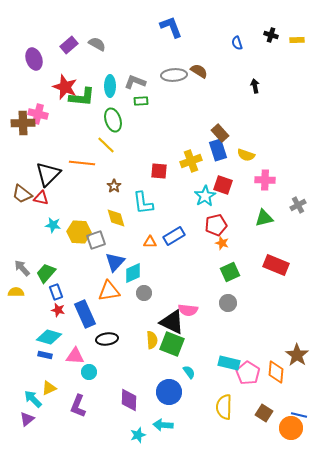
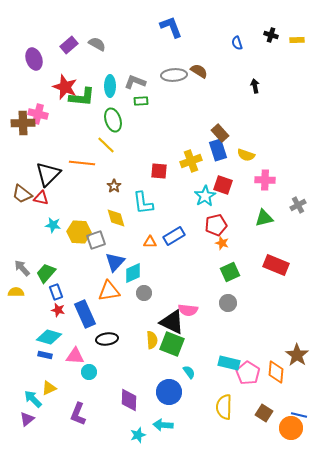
purple L-shape at (78, 406): moved 8 px down
